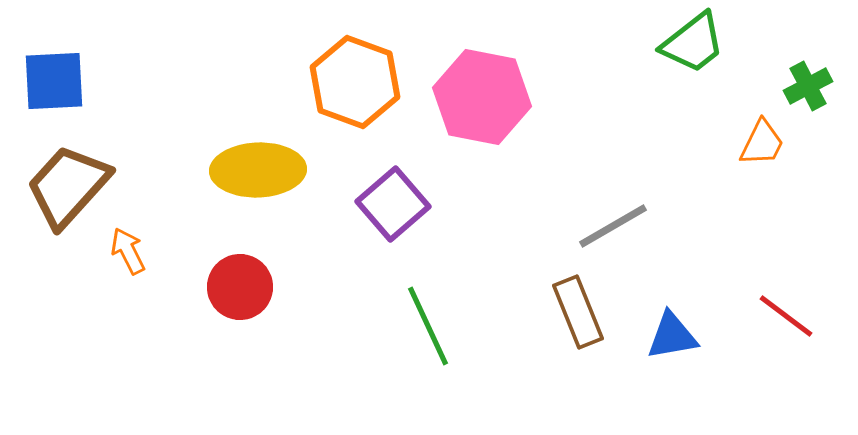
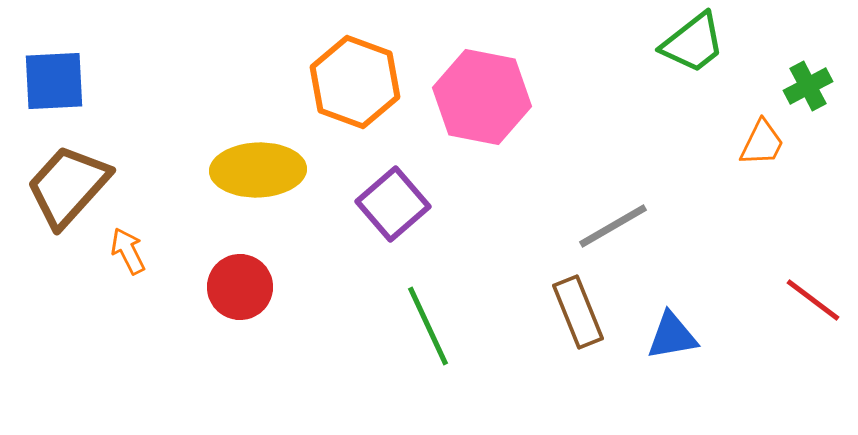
red line: moved 27 px right, 16 px up
